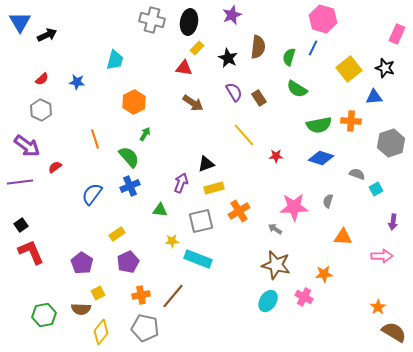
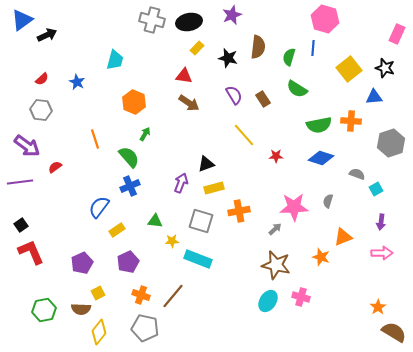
pink hexagon at (323, 19): moved 2 px right
blue triangle at (20, 22): moved 2 px right, 2 px up; rotated 25 degrees clockwise
black ellipse at (189, 22): rotated 70 degrees clockwise
blue line at (313, 48): rotated 21 degrees counterclockwise
black star at (228, 58): rotated 12 degrees counterclockwise
red triangle at (184, 68): moved 8 px down
blue star at (77, 82): rotated 21 degrees clockwise
purple semicircle at (234, 92): moved 3 px down
brown rectangle at (259, 98): moved 4 px right, 1 px down
orange hexagon at (134, 102): rotated 10 degrees counterclockwise
brown arrow at (193, 103): moved 4 px left
gray hexagon at (41, 110): rotated 20 degrees counterclockwise
blue semicircle at (92, 194): moved 7 px right, 13 px down
green triangle at (160, 210): moved 5 px left, 11 px down
orange cross at (239, 211): rotated 20 degrees clockwise
gray square at (201, 221): rotated 30 degrees clockwise
purple arrow at (393, 222): moved 12 px left
gray arrow at (275, 229): rotated 104 degrees clockwise
yellow rectangle at (117, 234): moved 4 px up
orange triangle at (343, 237): rotated 24 degrees counterclockwise
pink arrow at (382, 256): moved 3 px up
purple pentagon at (82, 263): rotated 15 degrees clockwise
orange star at (324, 274): moved 3 px left, 17 px up; rotated 24 degrees clockwise
orange cross at (141, 295): rotated 30 degrees clockwise
pink cross at (304, 297): moved 3 px left; rotated 12 degrees counterclockwise
green hexagon at (44, 315): moved 5 px up
yellow diamond at (101, 332): moved 2 px left
